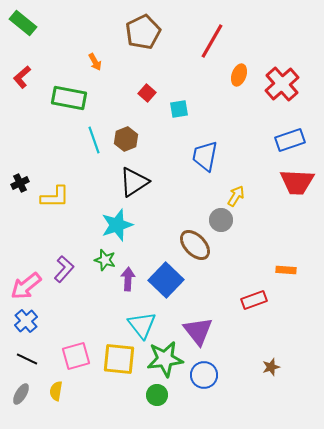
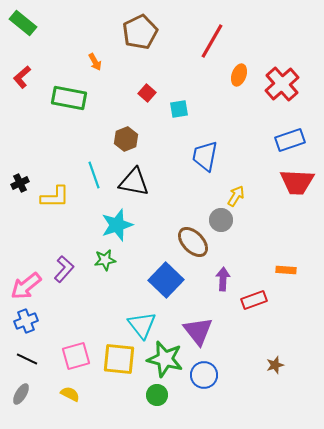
brown pentagon at (143, 32): moved 3 px left
cyan line at (94, 140): moved 35 px down
black triangle at (134, 182): rotated 44 degrees clockwise
brown ellipse at (195, 245): moved 2 px left, 3 px up
green star at (105, 260): rotated 25 degrees counterclockwise
purple arrow at (128, 279): moved 95 px right
blue cross at (26, 321): rotated 20 degrees clockwise
green star at (165, 359): rotated 21 degrees clockwise
brown star at (271, 367): moved 4 px right, 2 px up
yellow semicircle at (56, 391): moved 14 px right, 3 px down; rotated 108 degrees clockwise
